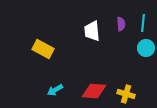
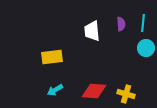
yellow rectangle: moved 9 px right, 8 px down; rotated 35 degrees counterclockwise
